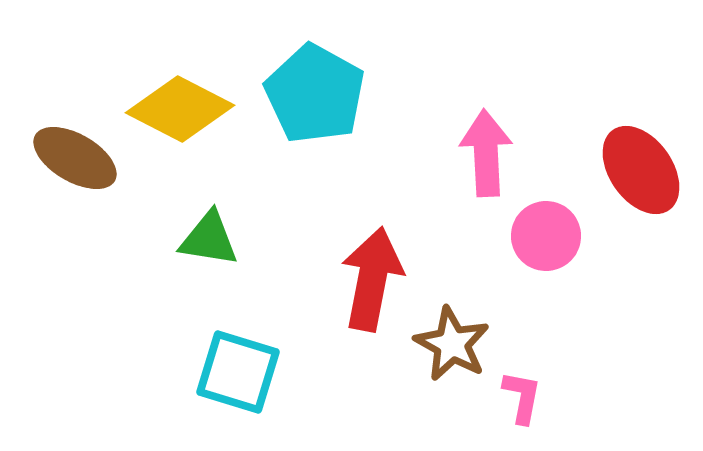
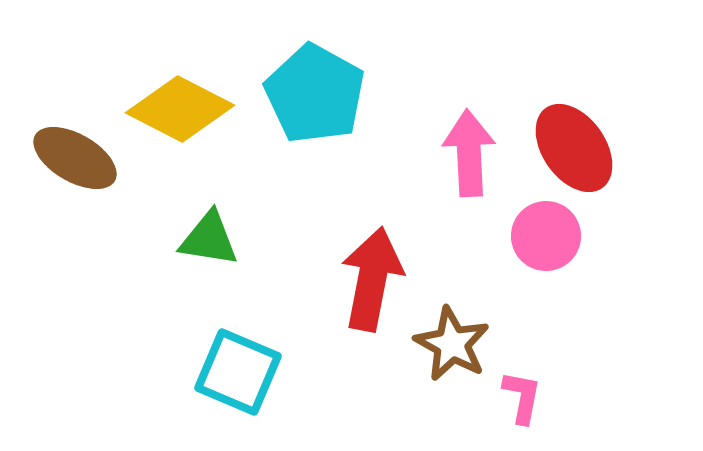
pink arrow: moved 17 px left
red ellipse: moved 67 px left, 22 px up
cyan square: rotated 6 degrees clockwise
